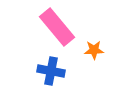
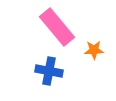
blue cross: moved 2 px left
